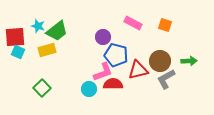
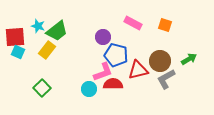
yellow rectangle: rotated 36 degrees counterclockwise
green arrow: moved 2 px up; rotated 28 degrees counterclockwise
